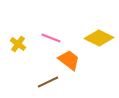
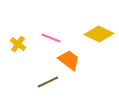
yellow diamond: moved 4 px up
